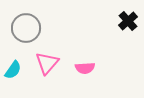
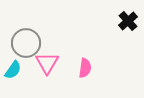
gray circle: moved 15 px down
pink triangle: rotated 10 degrees counterclockwise
pink semicircle: rotated 78 degrees counterclockwise
